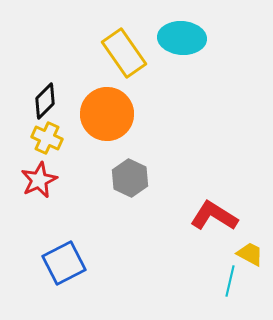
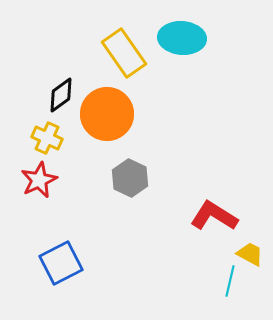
black diamond: moved 16 px right, 6 px up; rotated 9 degrees clockwise
blue square: moved 3 px left
